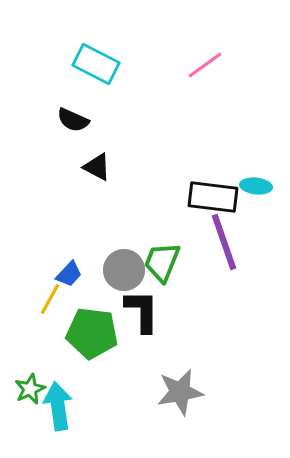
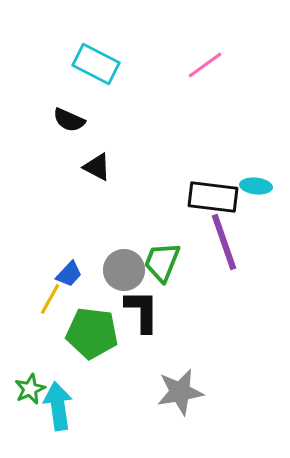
black semicircle: moved 4 px left
